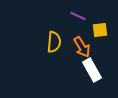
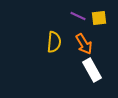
yellow square: moved 1 px left, 12 px up
orange arrow: moved 2 px right, 3 px up
